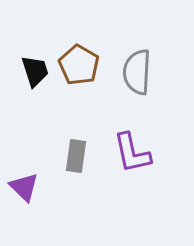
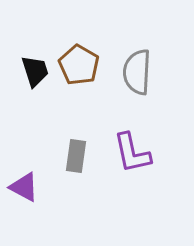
purple triangle: rotated 16 degrees counterclockwise
